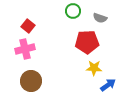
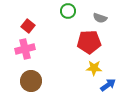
green circle: moved 5 px left
red pentagon: moved 2 px right
